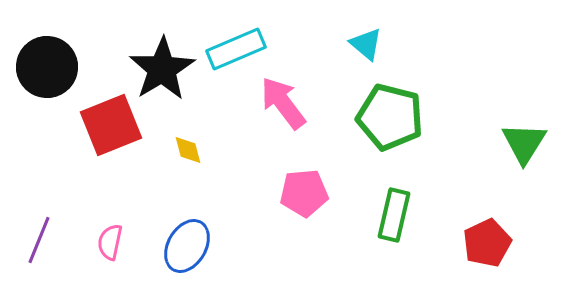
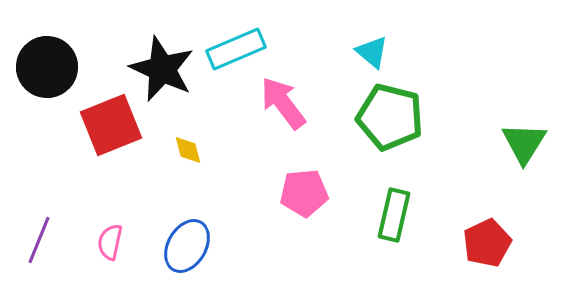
cyan triangle: moved 6 px right, 8 px down
black star: rotated 16 degrees counterclockwise
